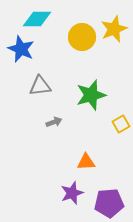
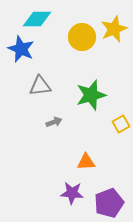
purple star: rotated 25 degrees clockwise
purple pentagon: rotated 16 degrees counterclockwise
